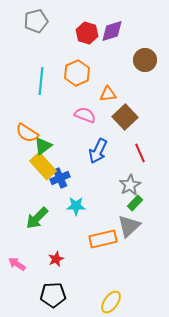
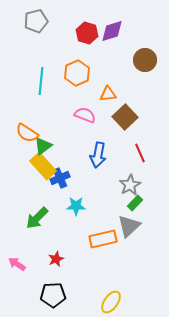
blue arrow: moved 4 px down; rotated 15 degrees counterclockwise
